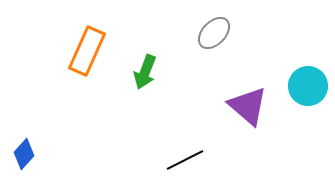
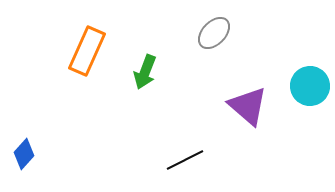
cyan circle: moved 2 px right
